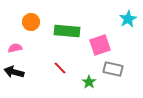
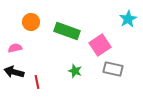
green rectangle: rotated 15 degrees clockwise
pink square: rotated 15 degrees counterclockwise
red line: moved 23 px left, 14 px down; rotated 32 degrees clockwise
green star: moved 14 px left, 11 px up; rotated 16 degrees counterclockwise
